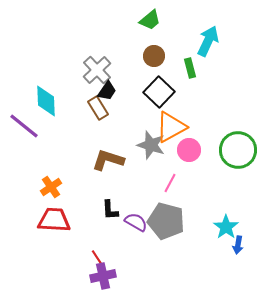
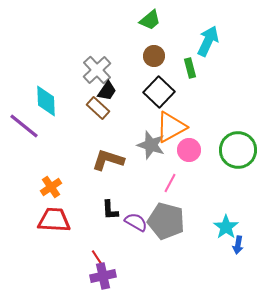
brown rectangle: rotated 15 degrees counterclockwise
